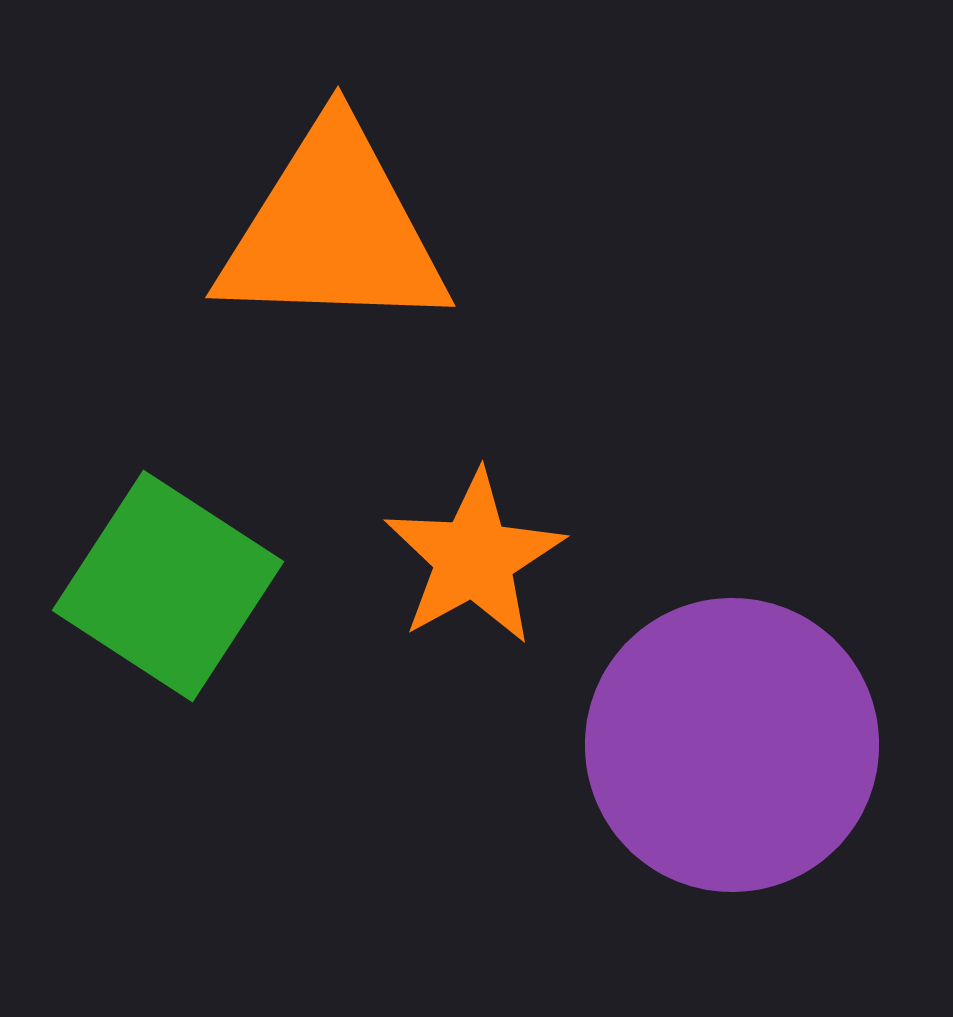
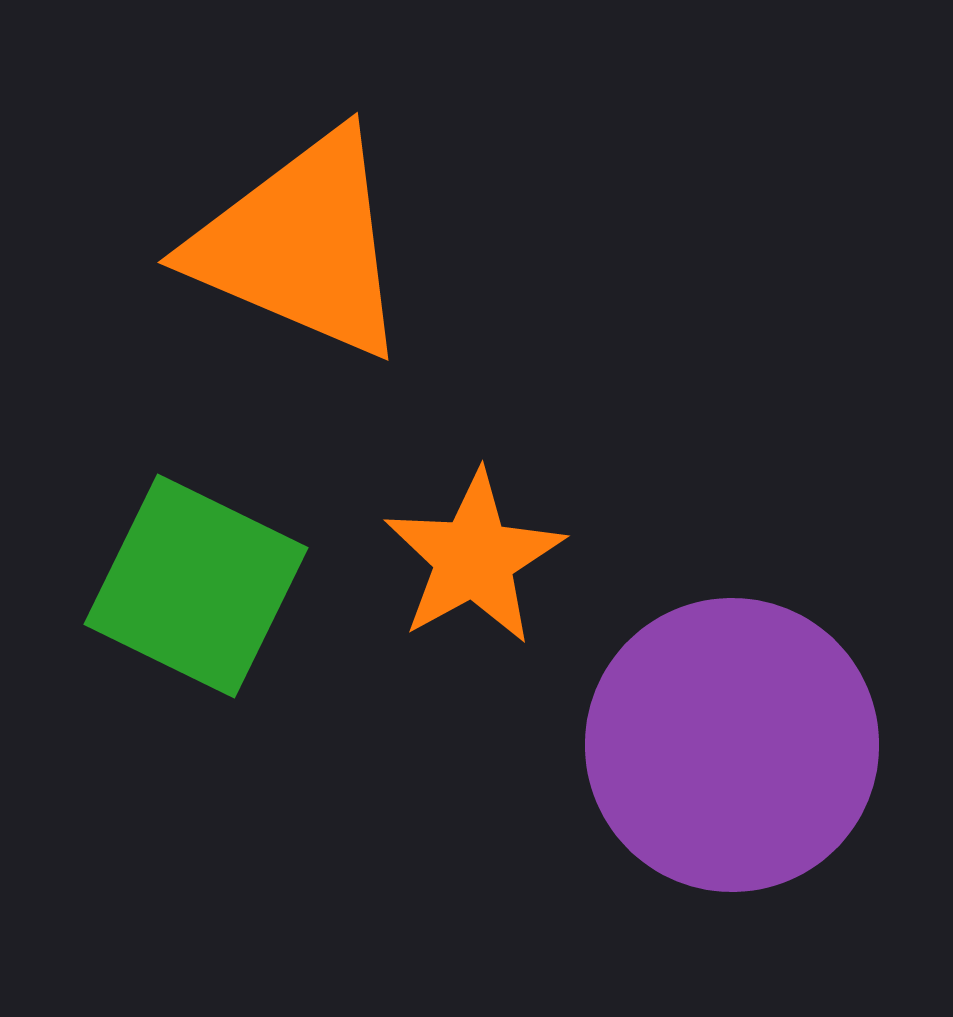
orange triangle: moved 32 px left, 15 px down; rotated 21 degrees clockwise
green square: moved 28 px right; rotated 7 degrees counterclockwise
